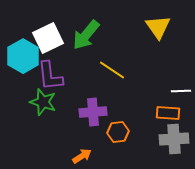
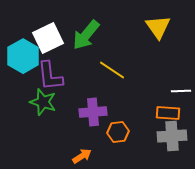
gray cross: moved 2 px left, 3 px up
